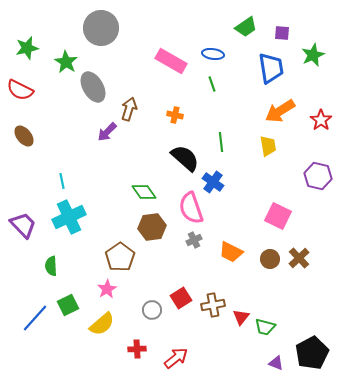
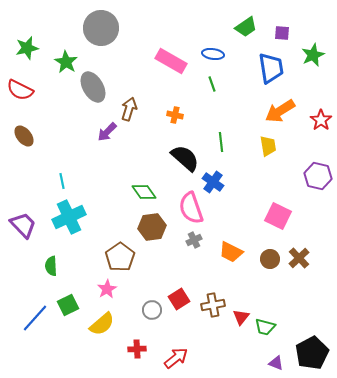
red square at (181, 298): moved 2 px left, 1 px down
